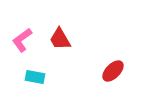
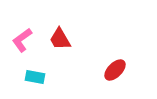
red ellipse: moved 2 px right, 1 px up
